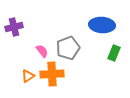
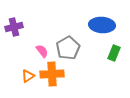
gray pentagon: rotated 10 degrees counterclockwise
